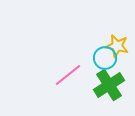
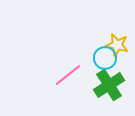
yellow star: moved 1 px up
